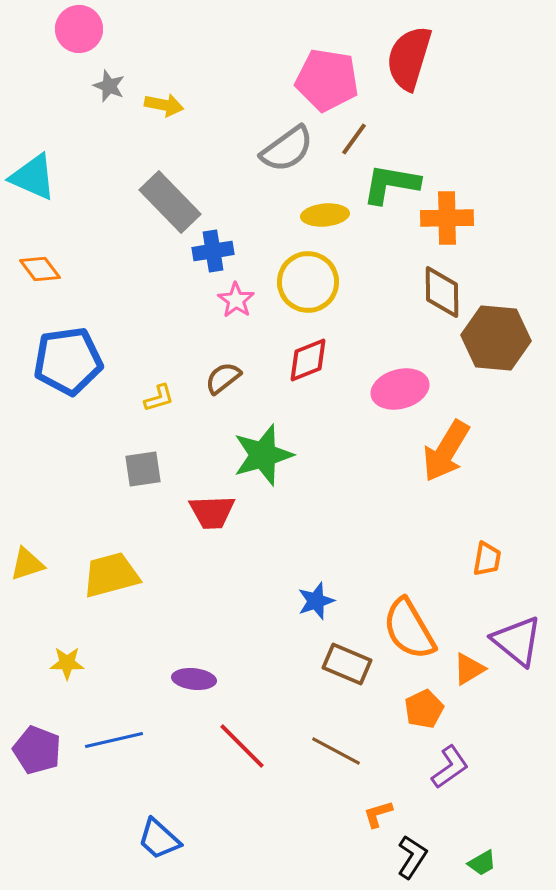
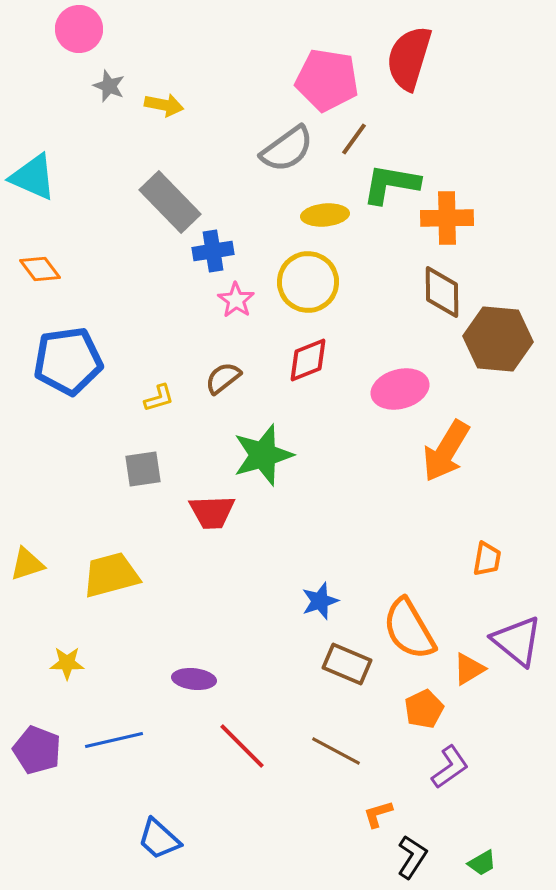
brown hexagon at (496, 338): moved 2 px right, 1 px down
blue star at (316, 601): moved 4 px right
